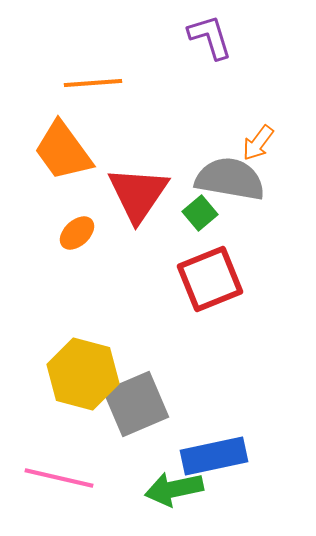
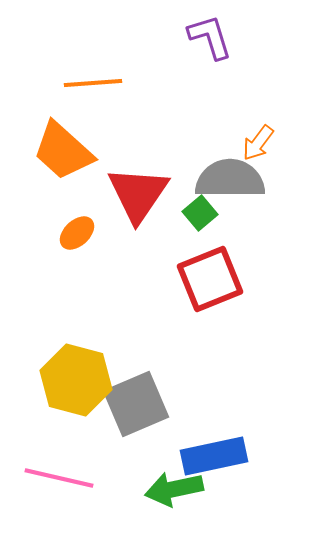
orange trapezoid: rotated 12 degrees counterclockwise
gray semicircle: rotated 10 degrees counterclockwise
yellow hexagon: moved 7 px left, 6 px down
